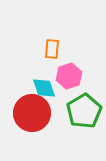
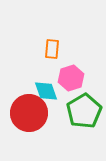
pink hexagon: moved 2 px right, 2 px down
cyan diamond: moved 2 px right, 3 px down
red circle: moved 3 px left
